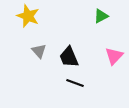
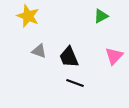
gray triangle: rotated 28 degrees counterclockwise
